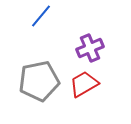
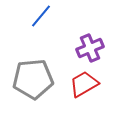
gray pentagon: moved 6 px left, 2 px up; rotated 6 degrees clockwise
